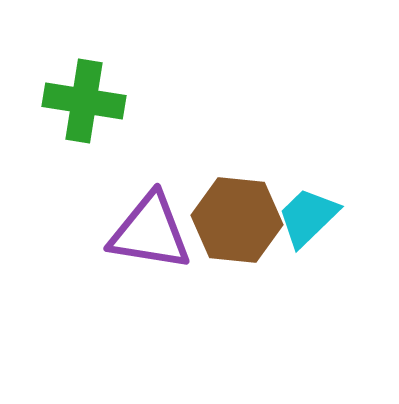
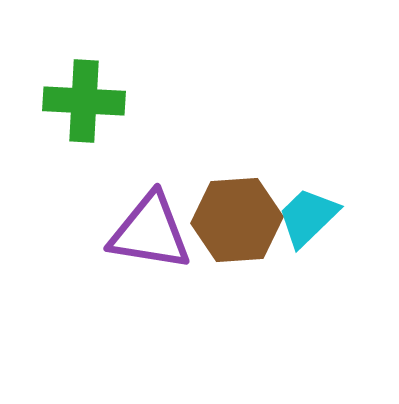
green cross: rotated 6 degrees counterclockwise
brown hexagon: rotated 10 degrees counterclockwise
